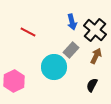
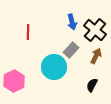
red line: rotated 63 degrees clockwise
